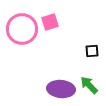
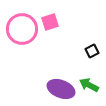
black square: rotated 24 degrees counterclockwise
green arrow: rotated 18 degrees counterclockwise
purple ellipse: rotated 16 degrees clockwise
